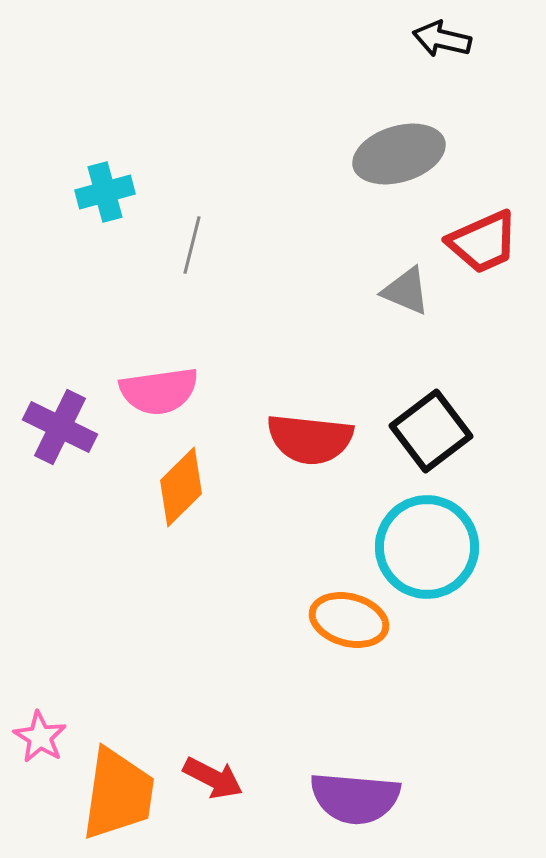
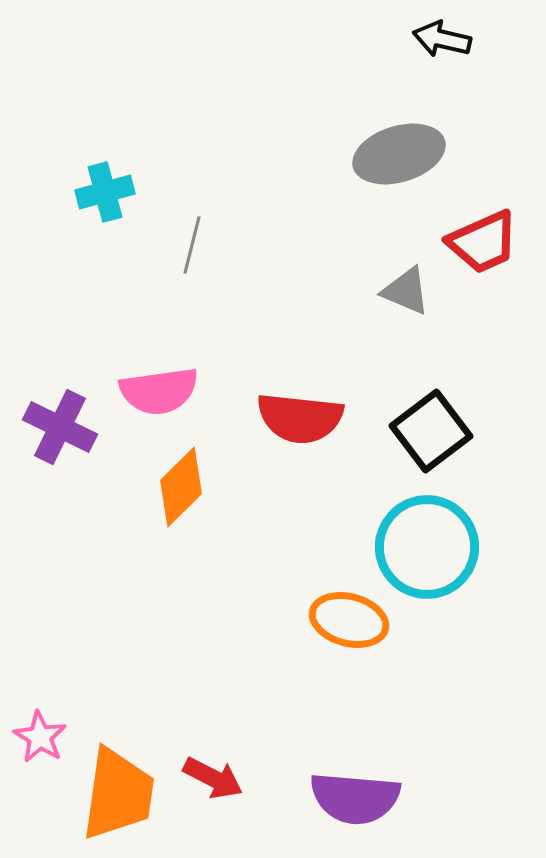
red semicircle: moved 10 px left, 21 px up
